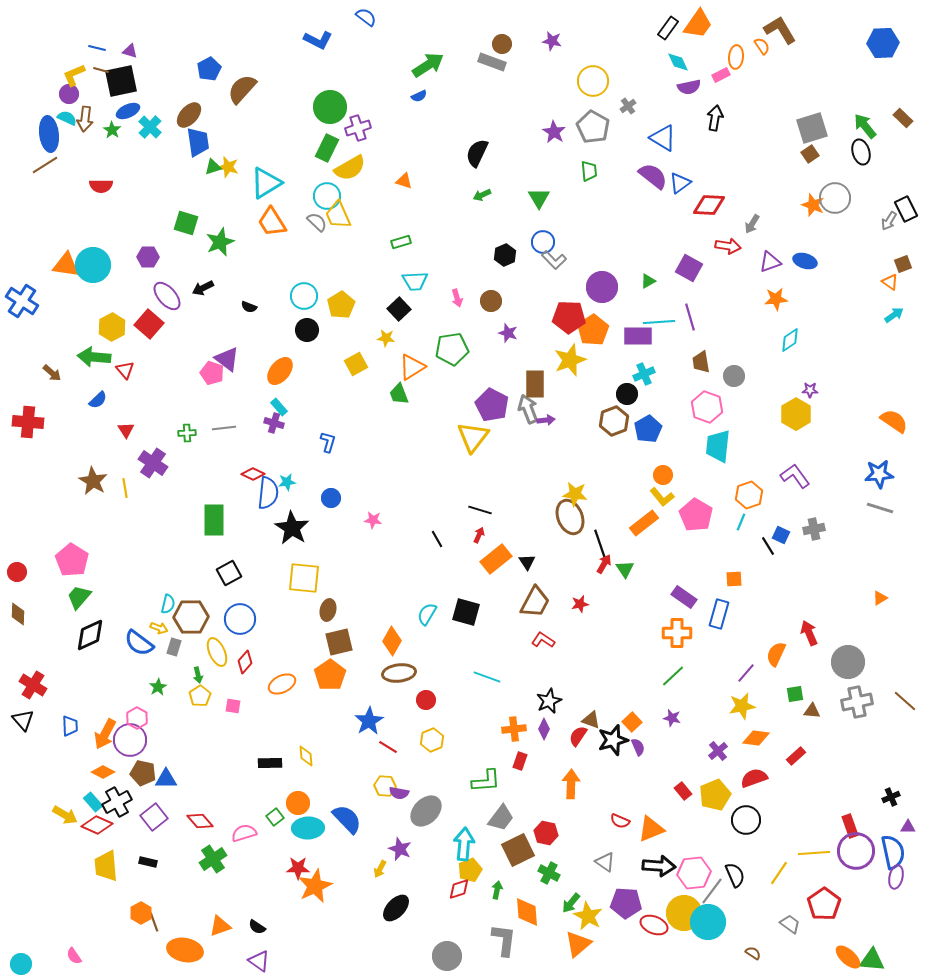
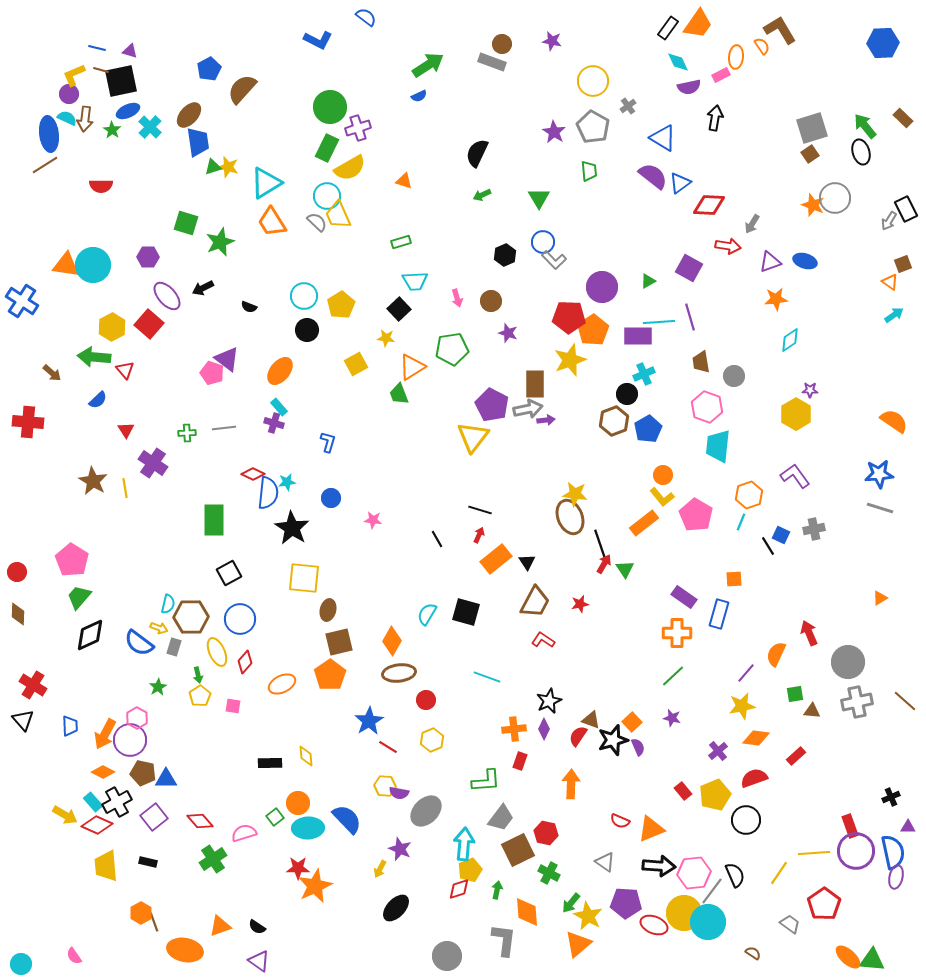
gray arrow at (528, 409): rotated 100 degrees clockwise
